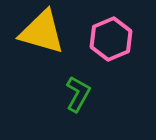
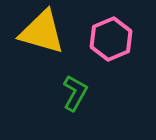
green L-shape: moved 3 px left, 1 px up
